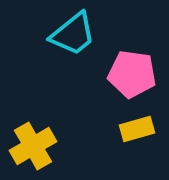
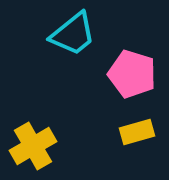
pink pentagon: rotated 9 degrees clockwise
yellow rectangle: moved 3 px down
